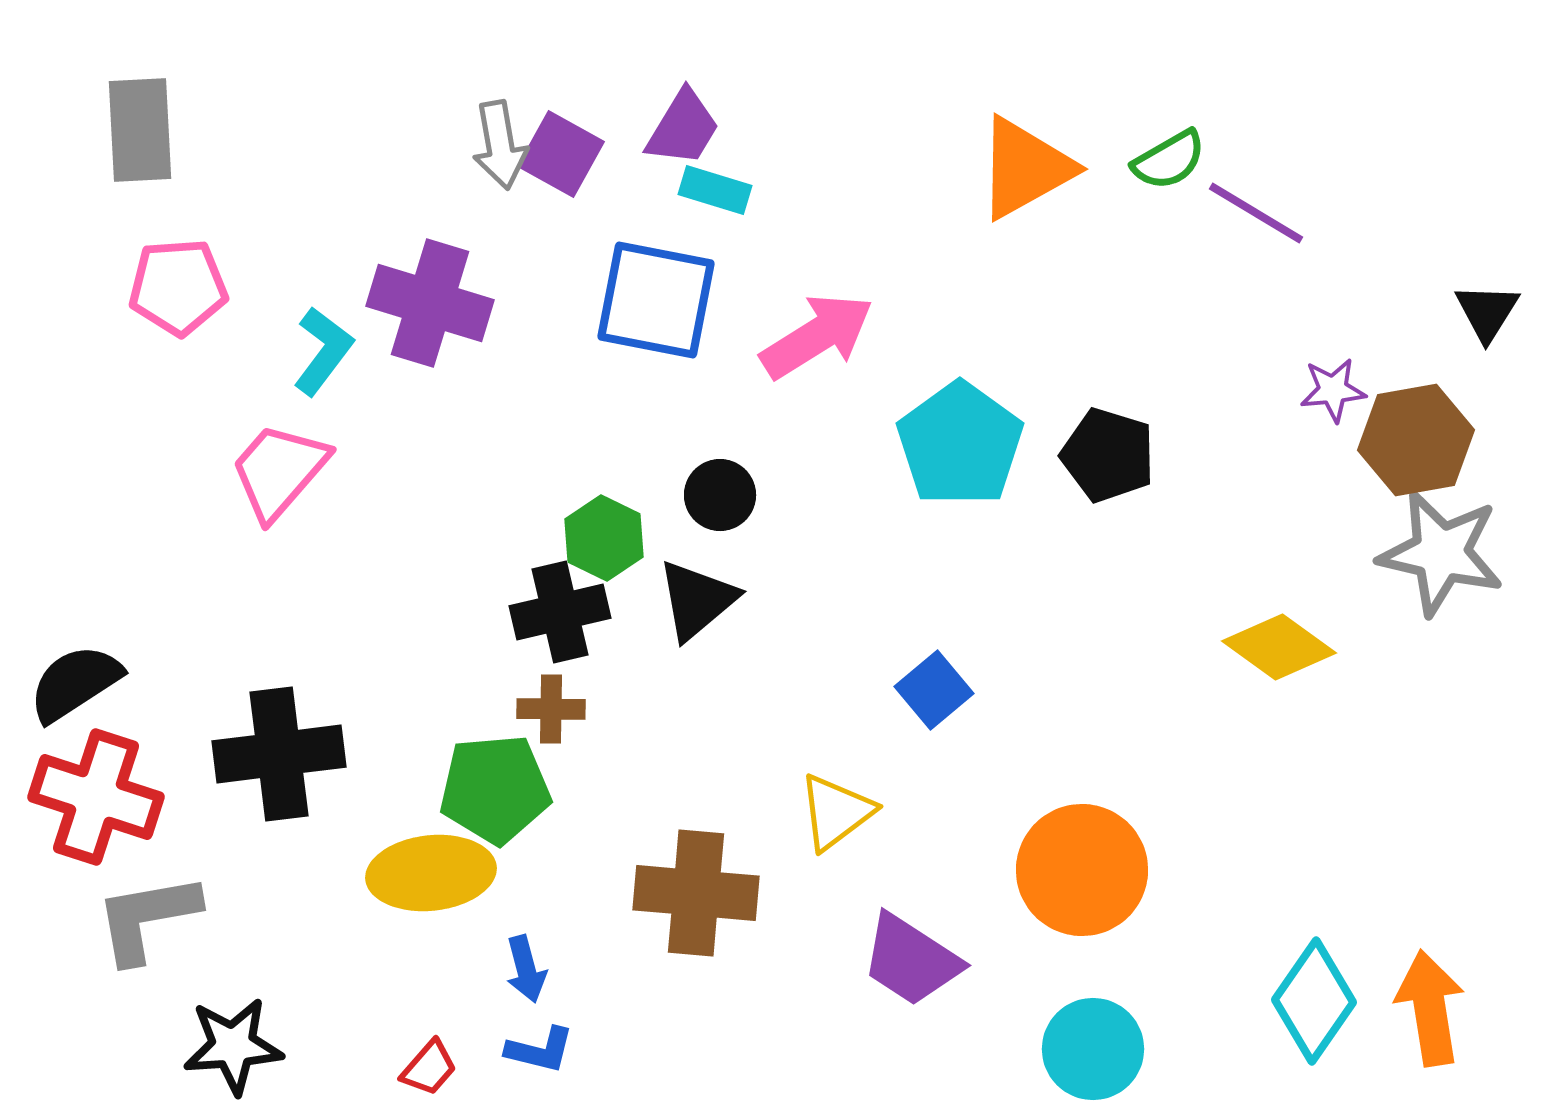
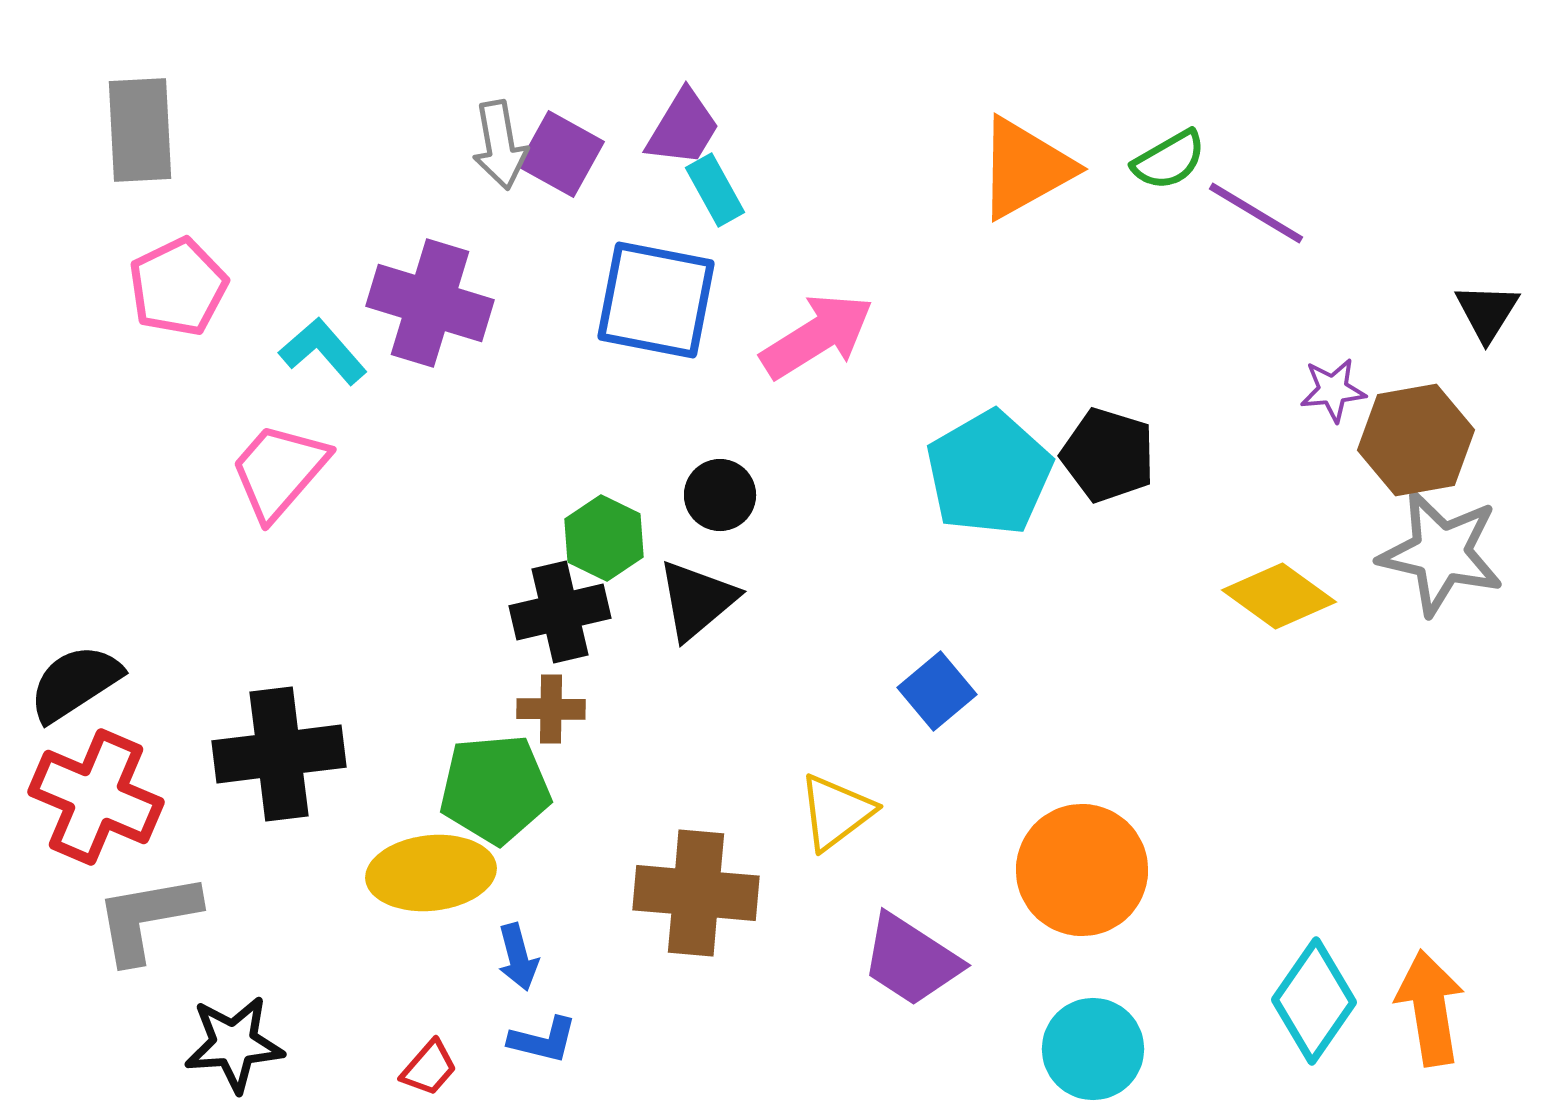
cyan rectangle at (715, 190): rotated 44 degrees clockwise
pink pentagon at (178, 287): rotated 22 degrees counterclockwise
cyan L-shape at (323, 351): rotated 78 degrees counterclockwise
cyan pentagon at (960, 444): moved 29 px right, 29 px down; rotated 6 degrees clockwise
yellow diamond at (1279, 647): moved 51 px up
blue square at (934, 690): moved 3 px right, 1 px down
red cross at (96, 797): rotated 5 degrees clockwise
blue arrow at (526, 969): moved 8 px left, 12 px up
black star at (233, 1046): moved 1 px right, 2 px up
blue L-shape at (540, 1050): moved 3 px right, 10 px up
